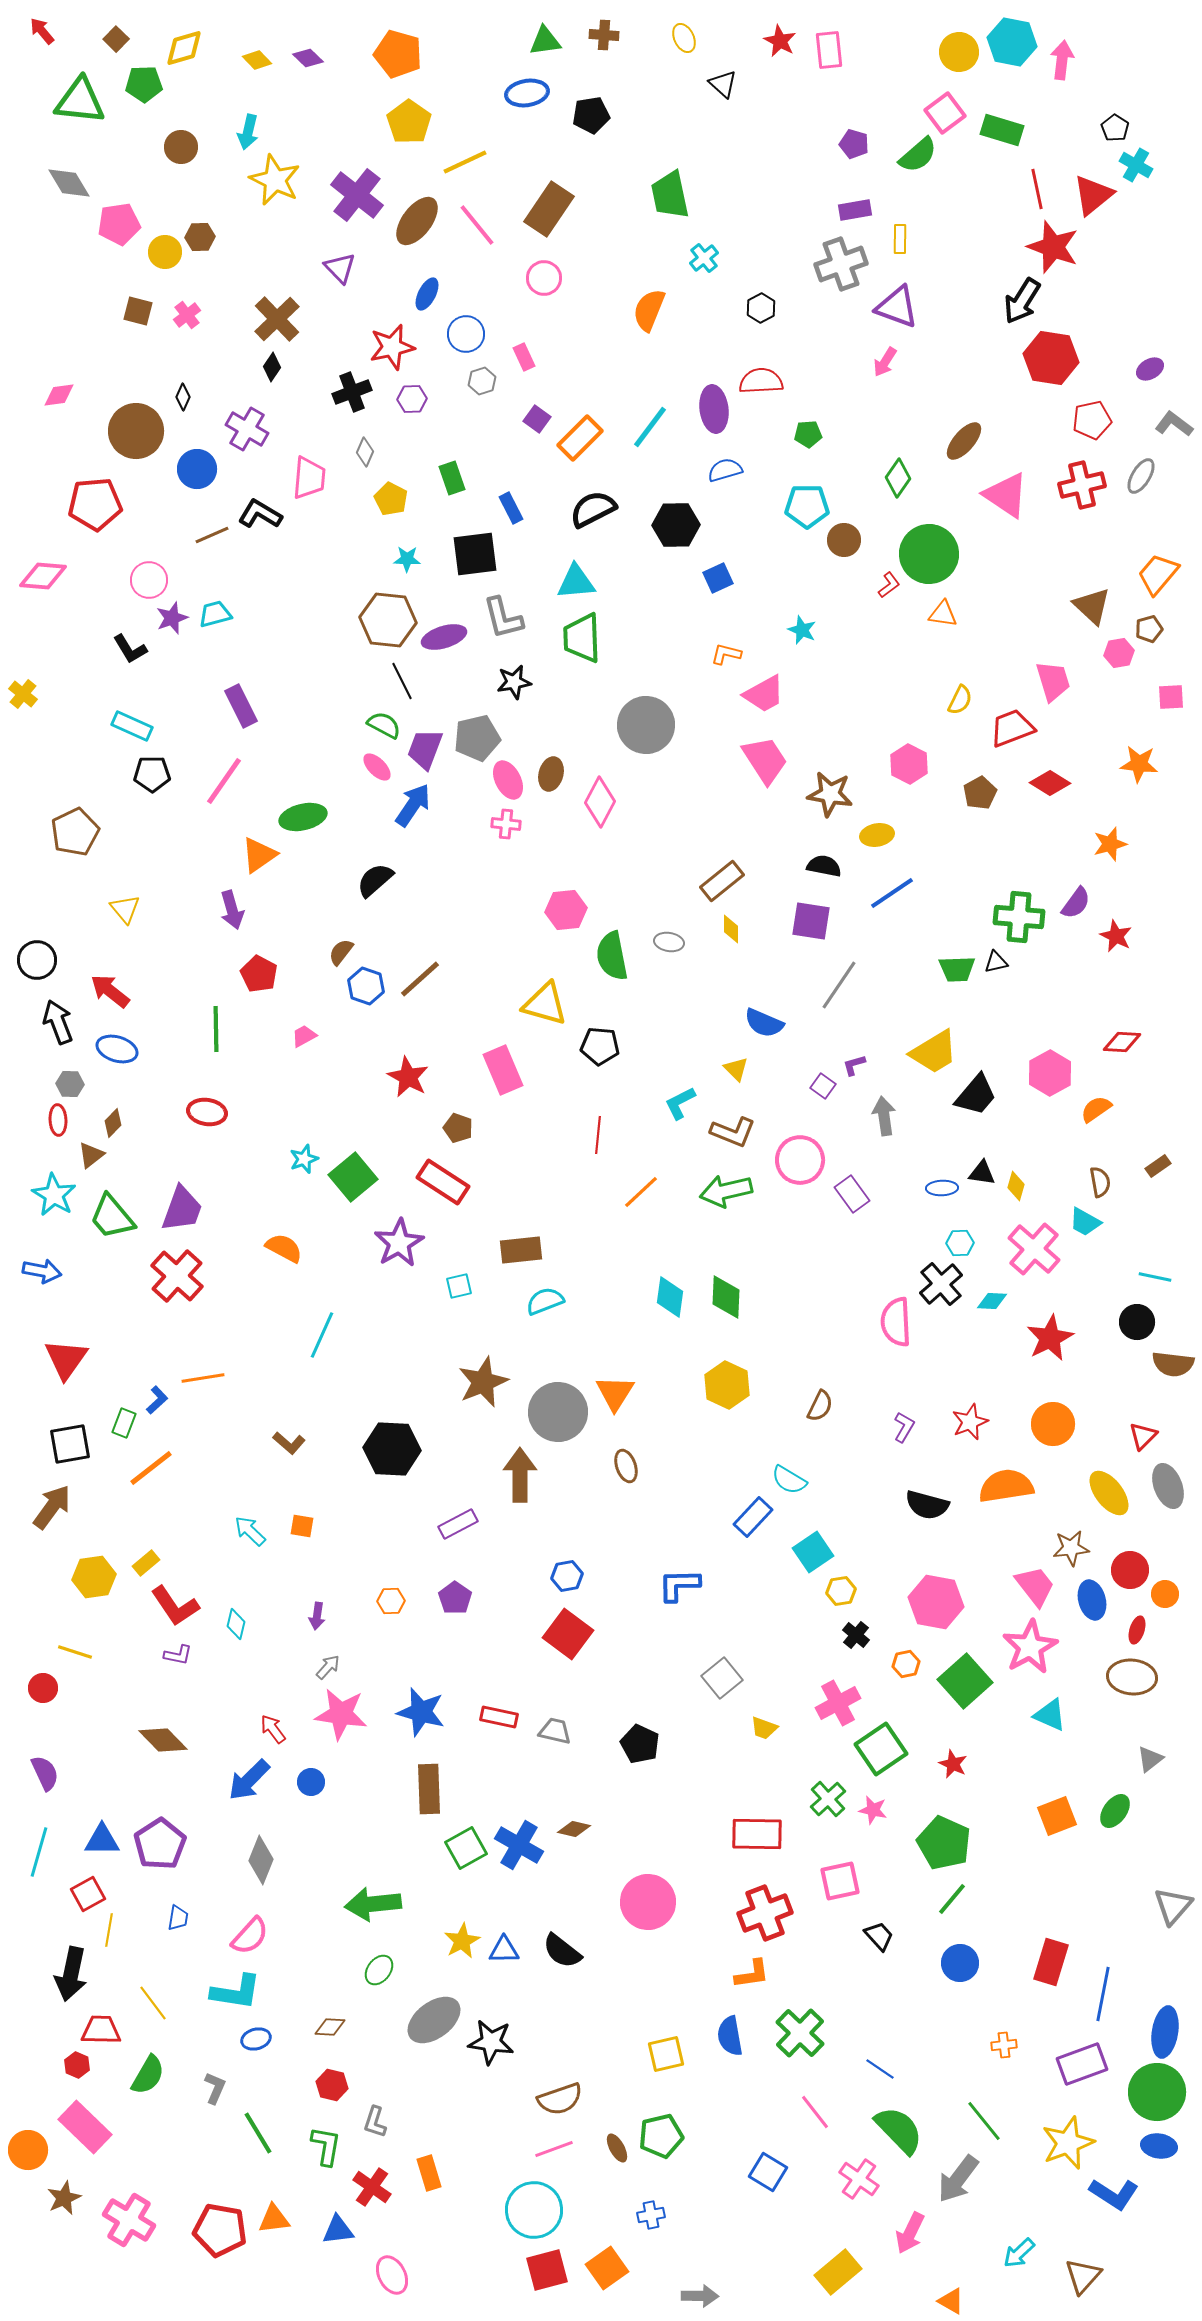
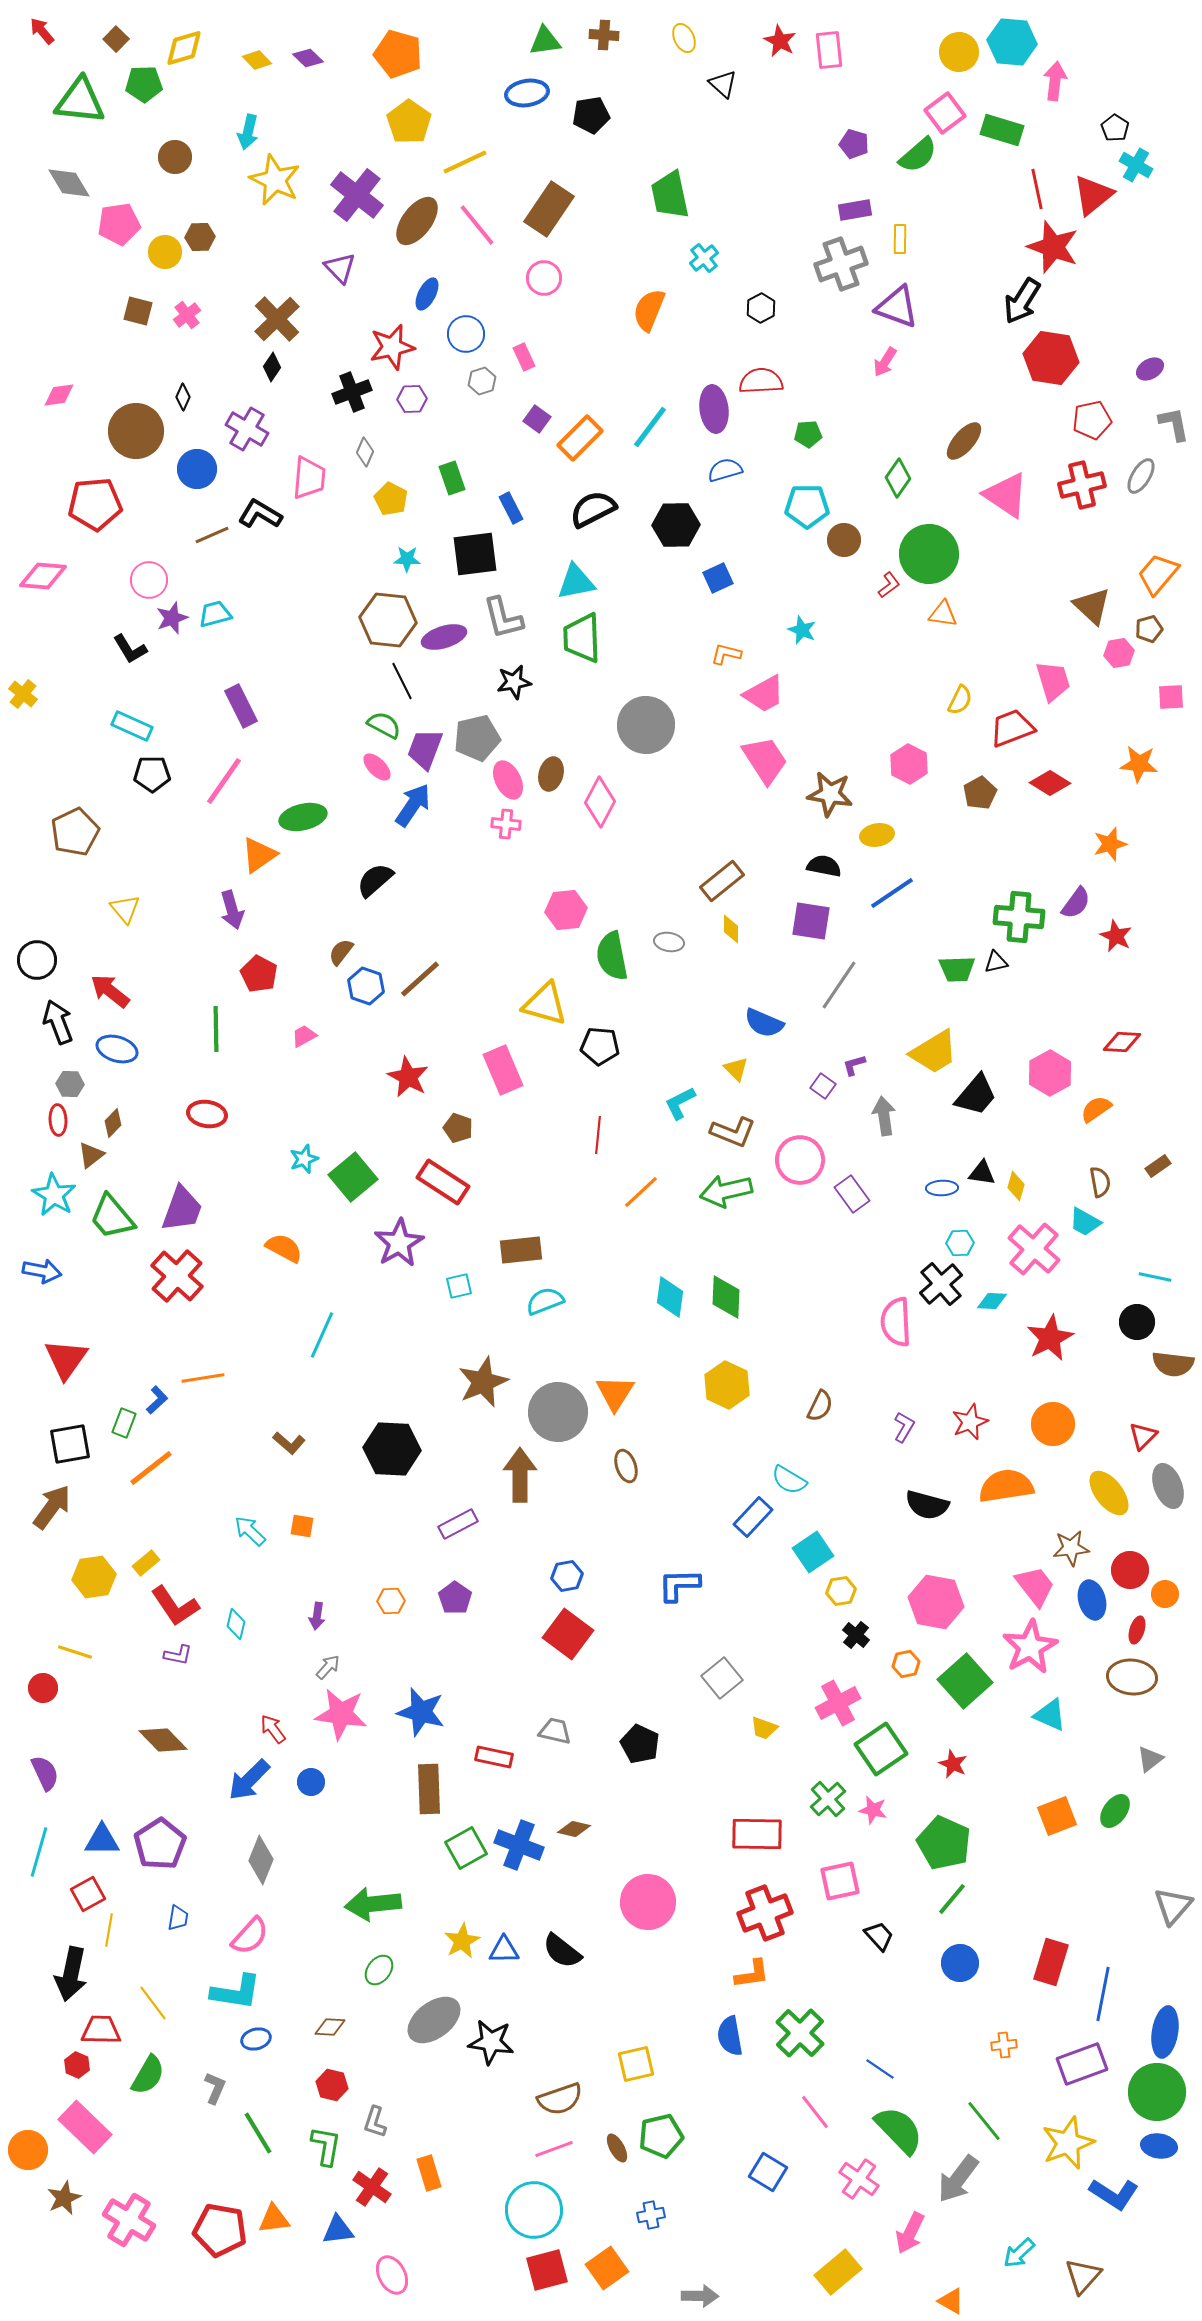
cyan hexagon at (1012, 42): rotated 6 degrees counterclockwise
pink arrow at (1062, 60): moved 7 px left, 21 px down
brown circle at (181, 147): moved 6 px left, 10 px down
gray L-shape at (1174, 424): rotated 42 degrees clockwise
cyan triangle at (576, 582): rotated 6 degrees counterclockwise
red ellipse at (207, 1112): moved 2 px down
red rectangle at (499, 1717): moved 5 px left, 40 px down
blue cross at (519, 1845): rotated 9 degrees counterclockwise
yellow square at (666, 2054): moved 30 px left, 10 px down
